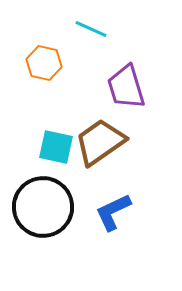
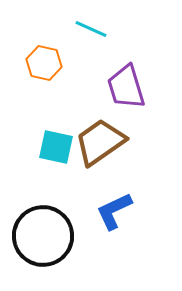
black circle: moved 29 px down
blue L-shape: moved 1 px right, 1 px up
